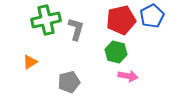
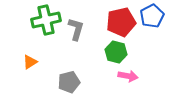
red pentagon: moved 2 px down
